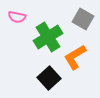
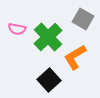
pink semicircle: moved 12 px down
green cross: rotated 12 degrees counterclockwise
black square: moved 2 px down
